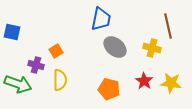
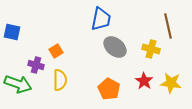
yellow cross: moved 1 px left, 1 px down
orange pentagon: rotated 15 degrees clockwise
